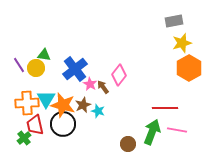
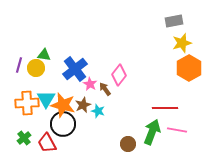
purple line: rotated 49 degrees clockwise
brown arrow: moved 2 px right, 2 px down
red trapezoid: moved 12 px right, 18 px down; rotated 15 degrees counterclockwise
